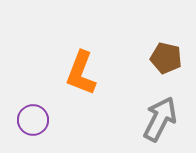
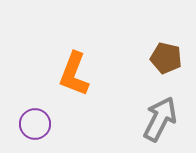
orange L-shape: moved 7 px left, 1 px down
purple circle: moved 2 px right, 4 px down
